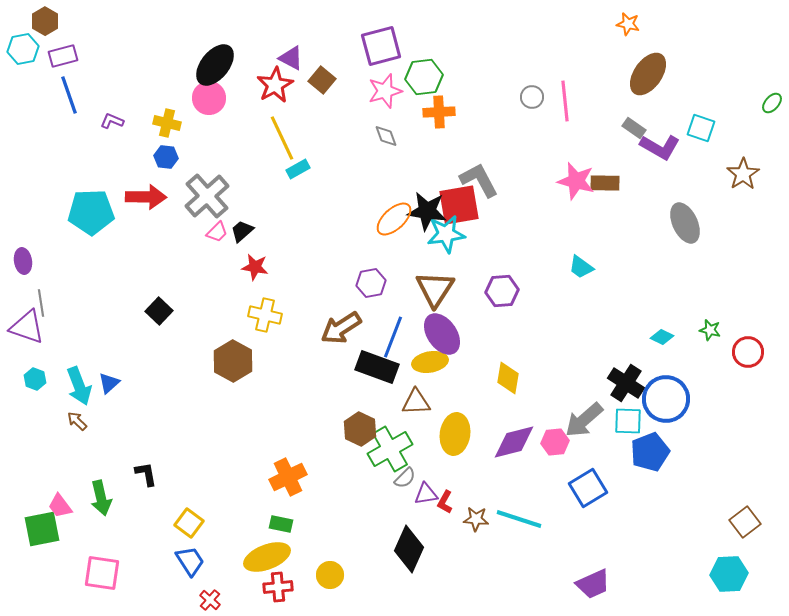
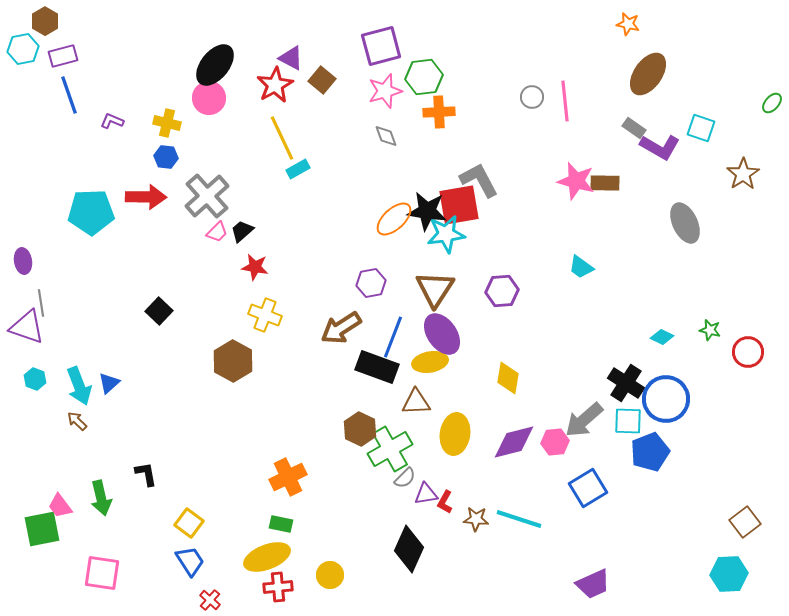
yellow cross at (265, 315): rotated 8 degrees clockwise
